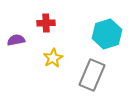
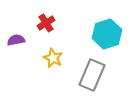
red cross: rotated 30 degrees counterclockwise
yellow star: rotated 18 degrees counterclockwise
